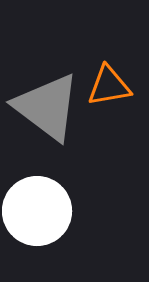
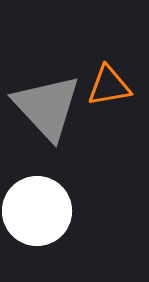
gray triangle: rotated 10 degrees clockwise
